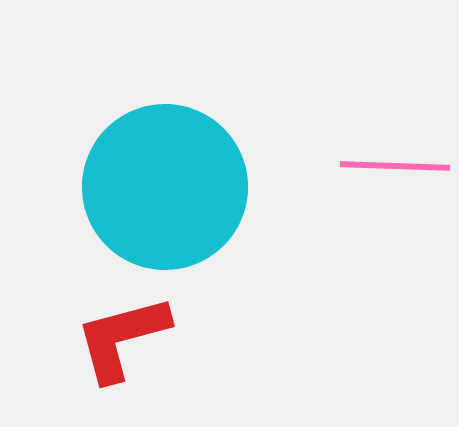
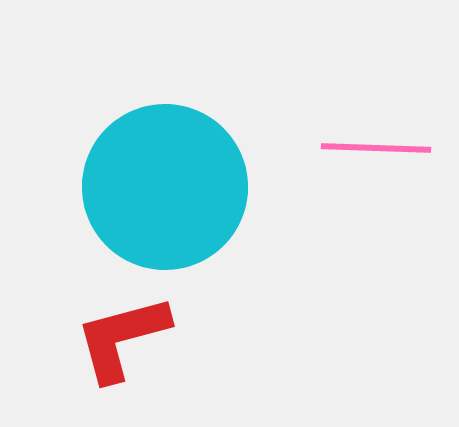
pink line: moved 19 px left, 18 px up
